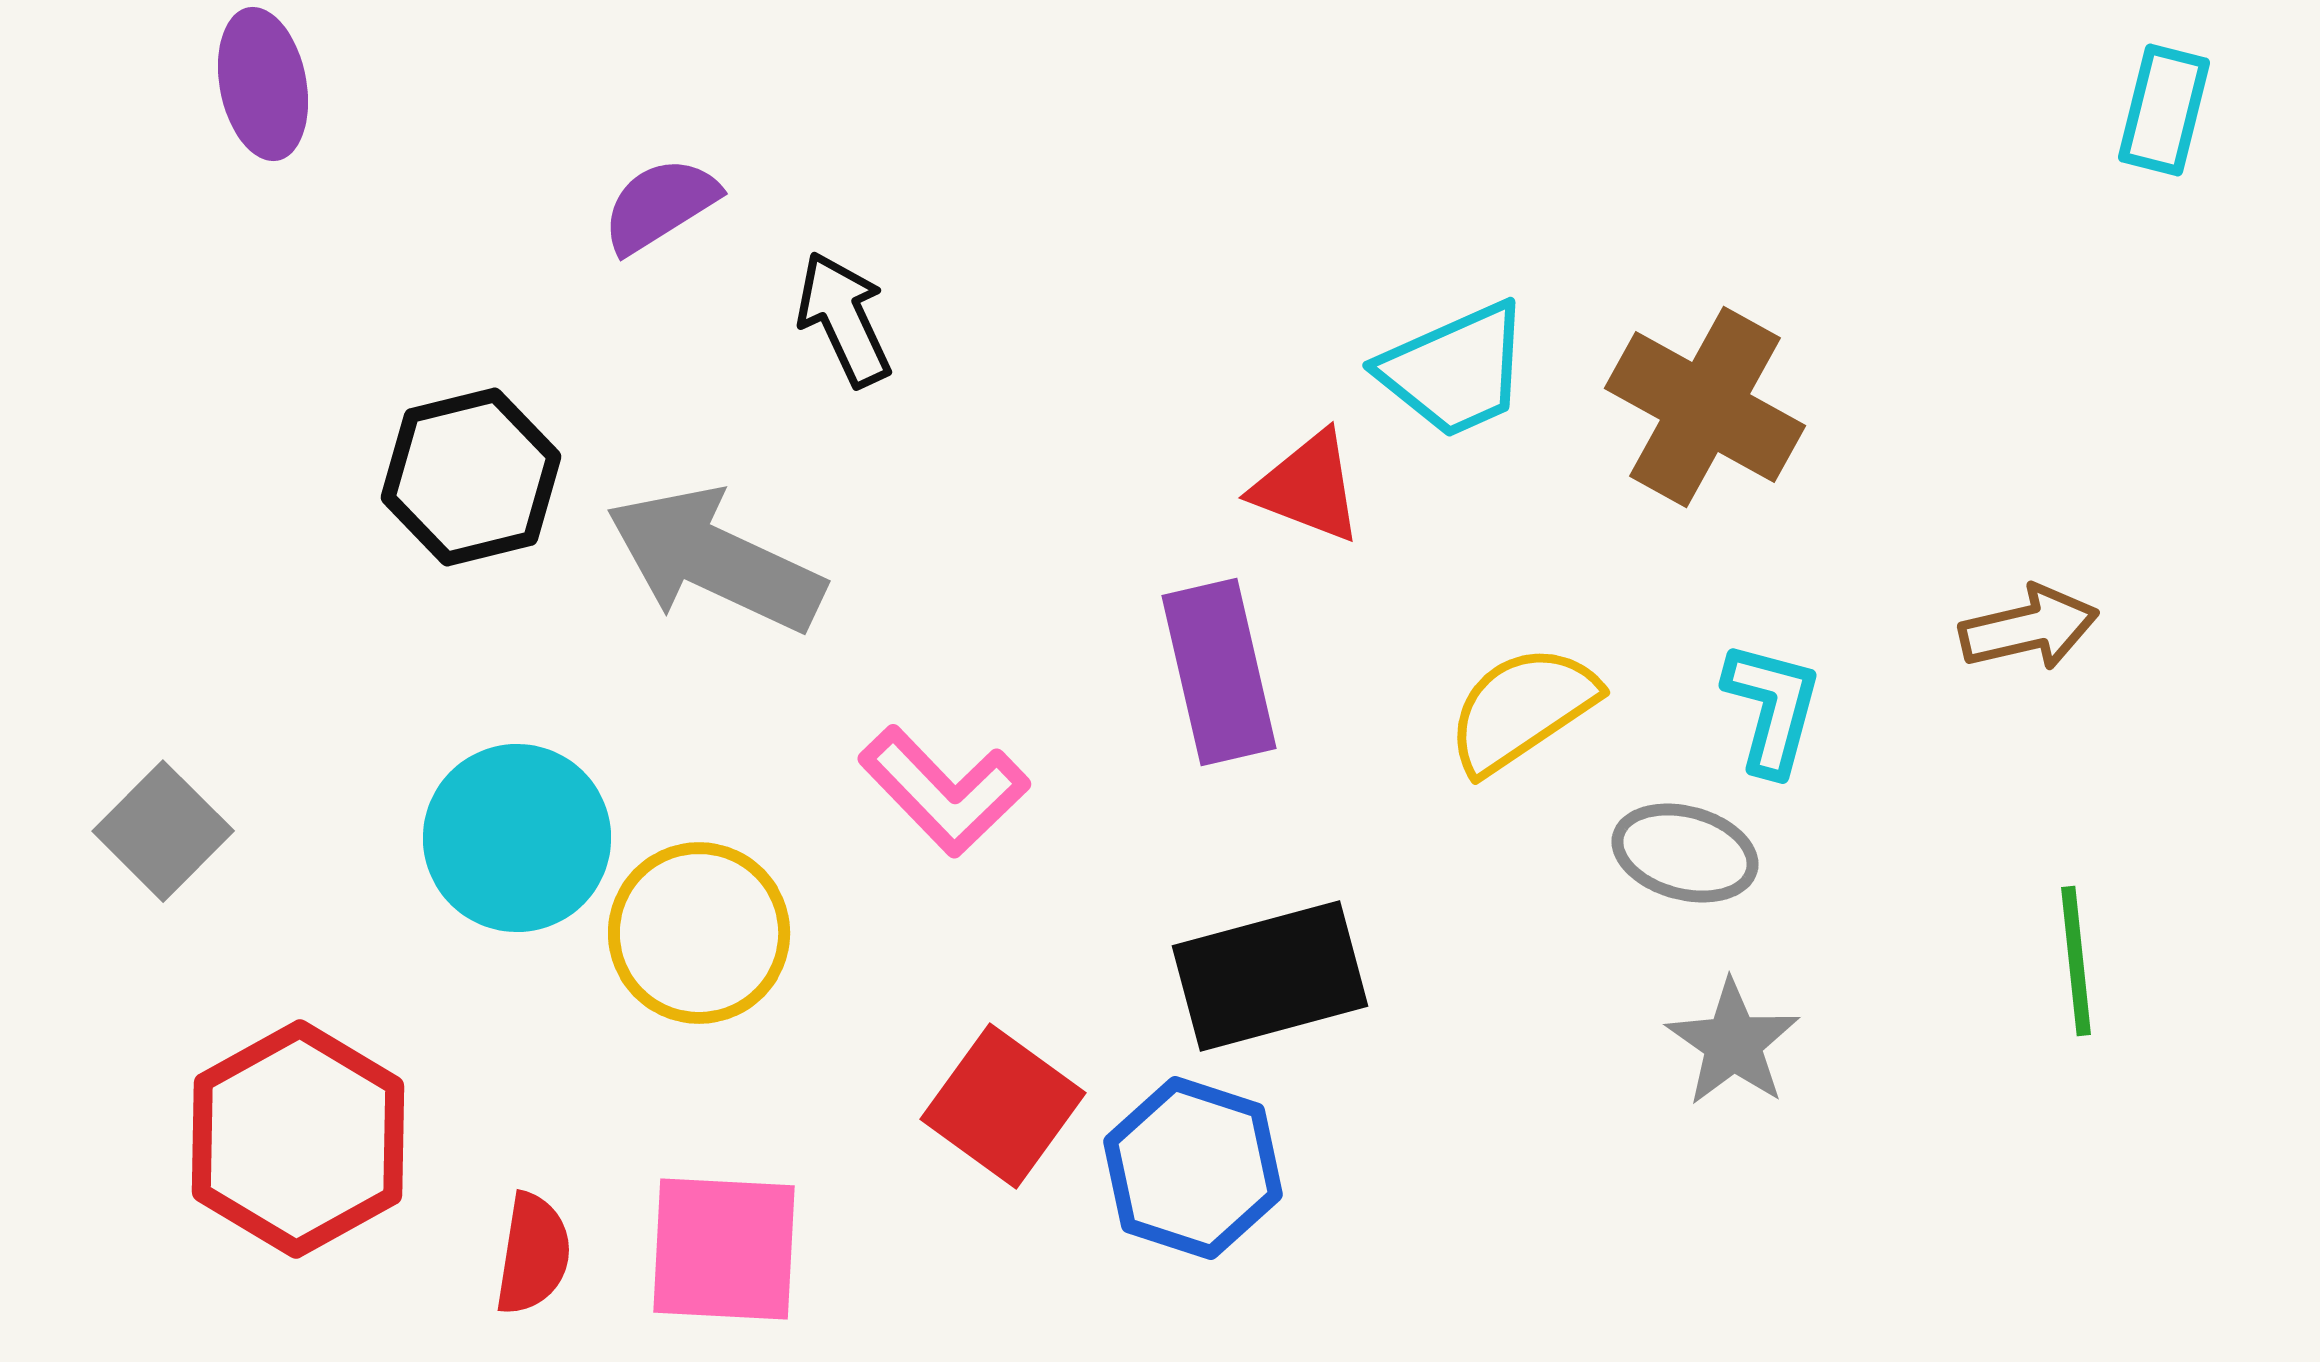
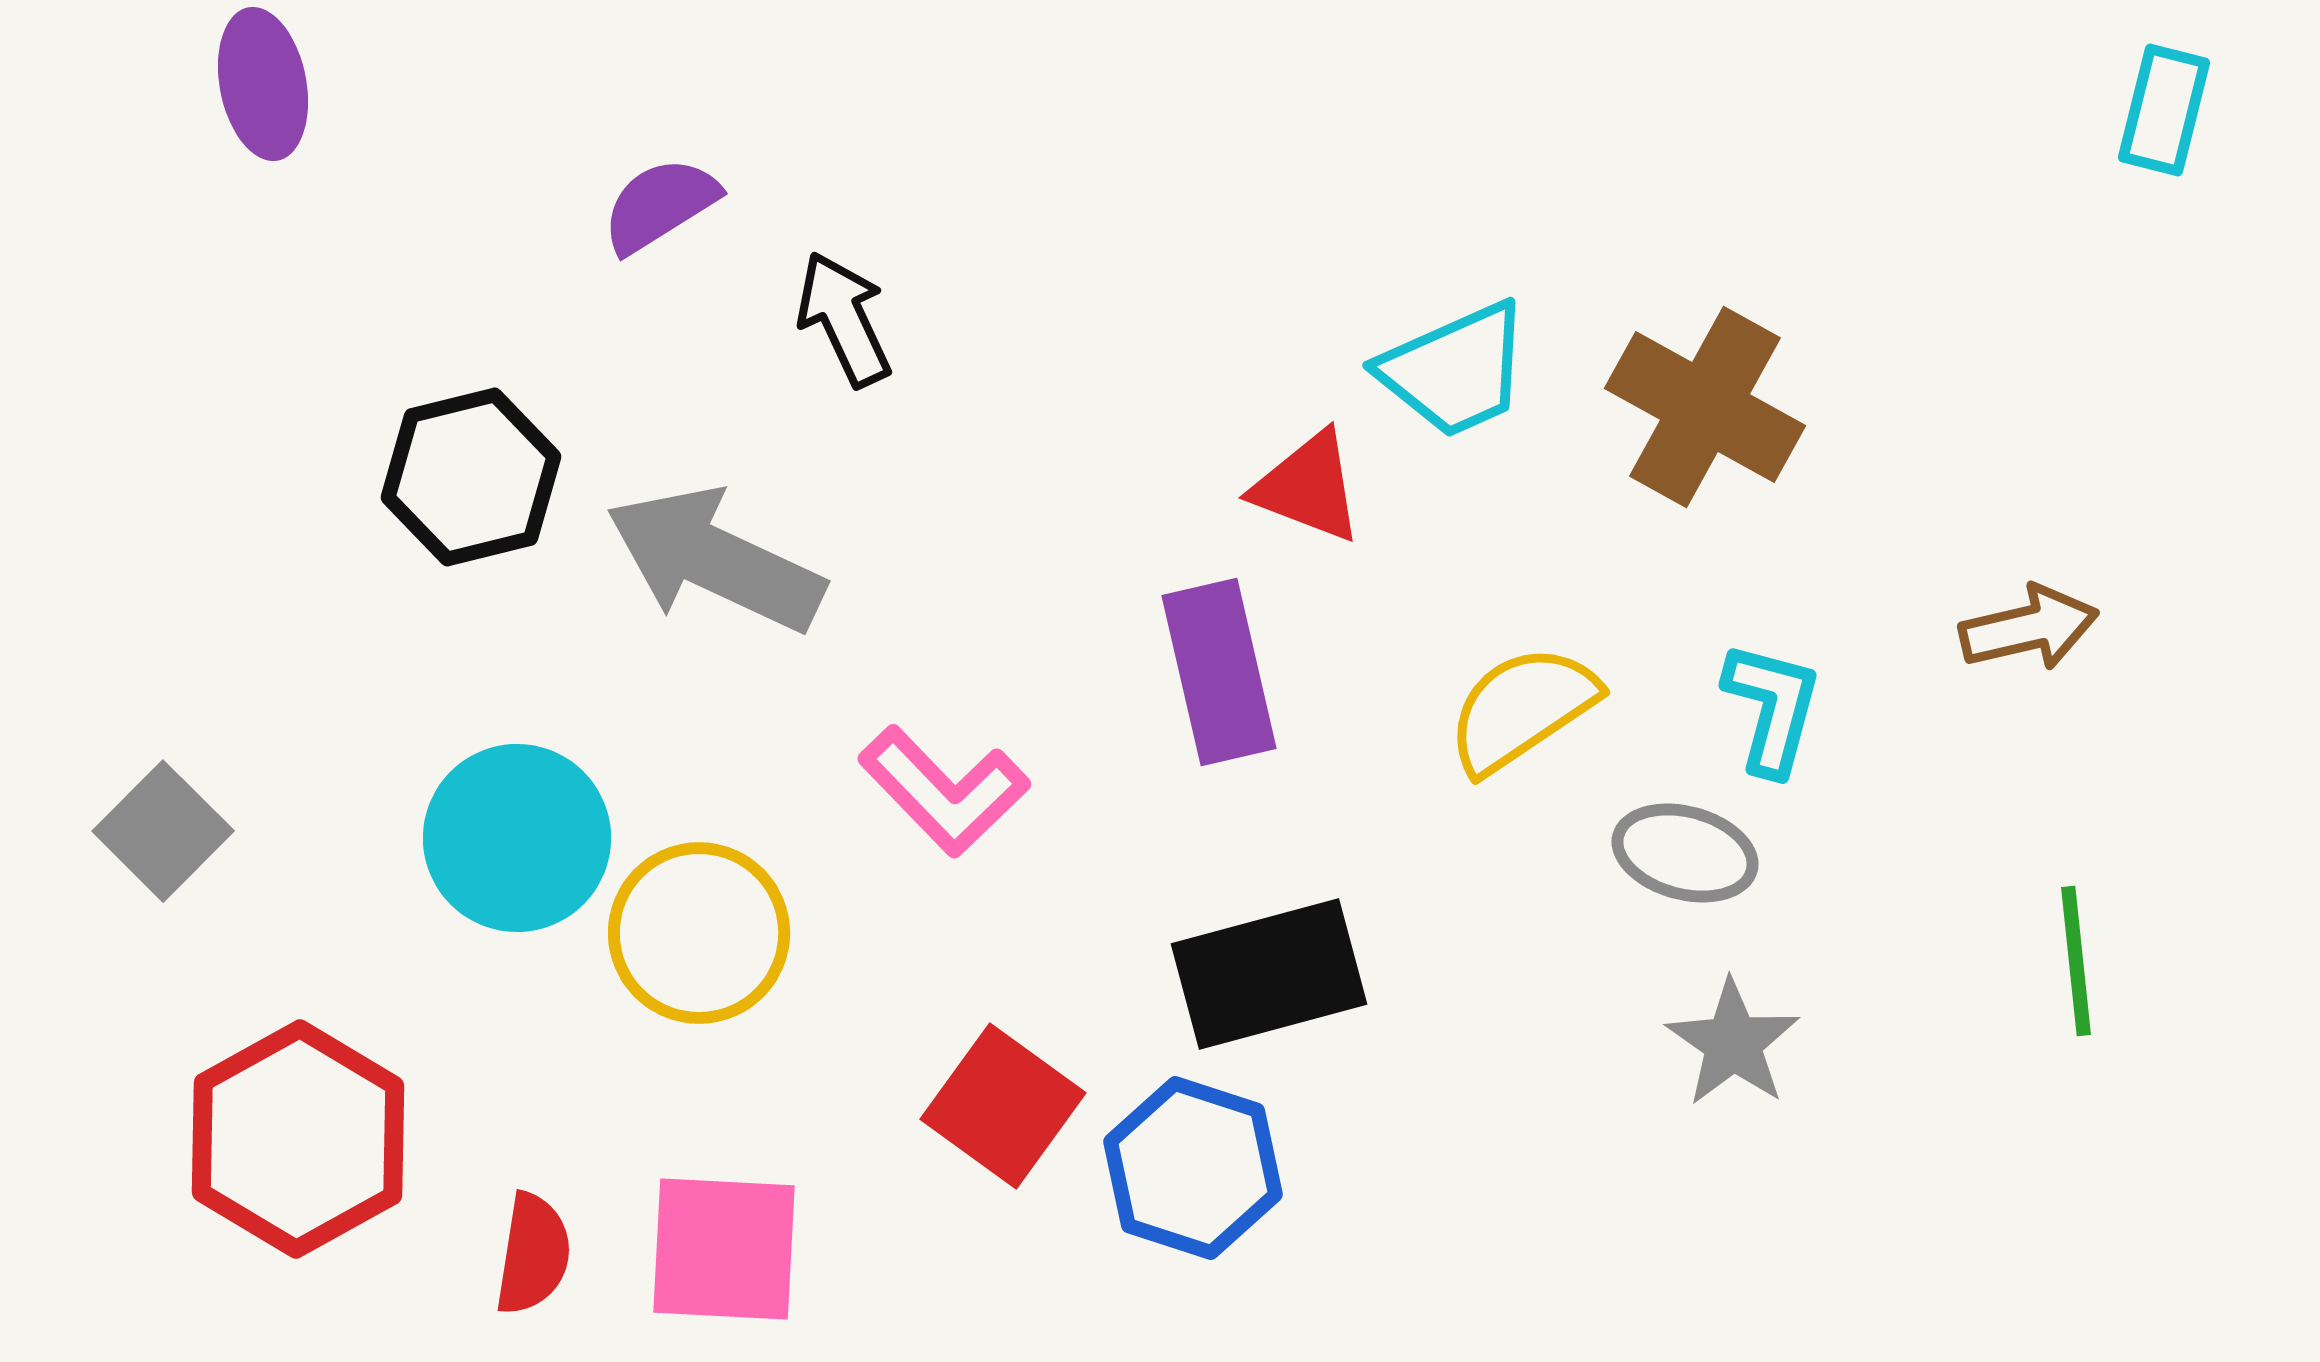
black rectangle: moved 1 px left, 2 px up
